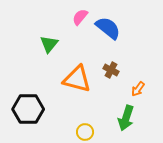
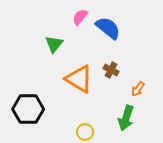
green triangle: moved 5 px right
orange triangle: moved 2 px right; rotated 16 degrees clockwise
